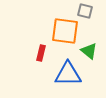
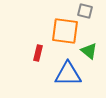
red rectangle: moved 3 px left
